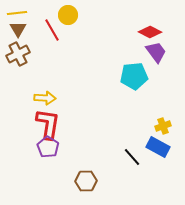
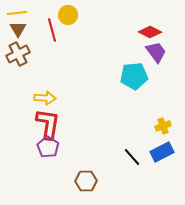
red line: rotated 15 degrees clockwise
blue rectangle: moved 4 px right, 5 px down; rotated 55 degrees counterclockwise
